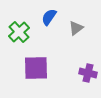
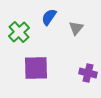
gray triangle: rotated 14 degrees counterclockwise
